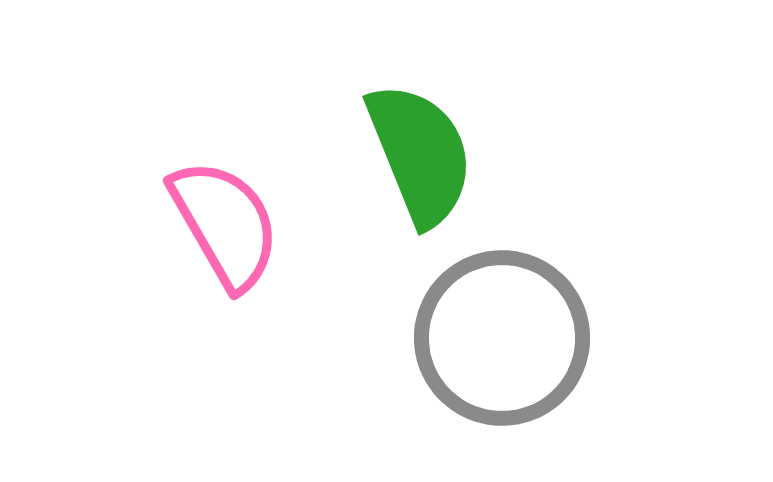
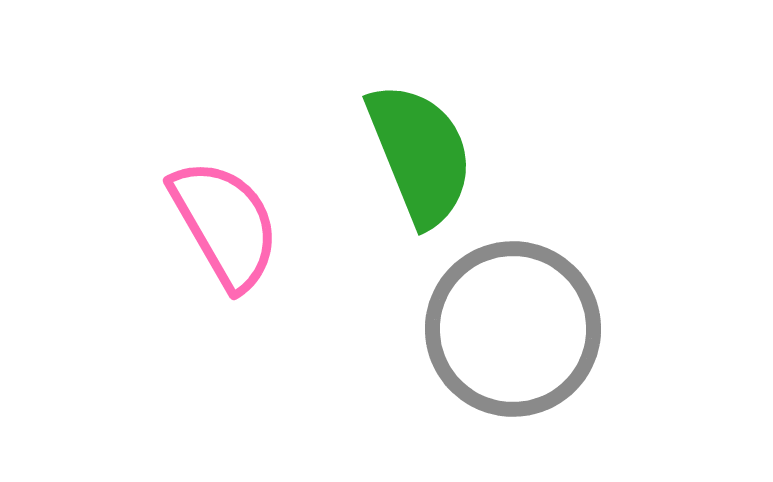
gray circle: moved 11 px right, 9 px up
